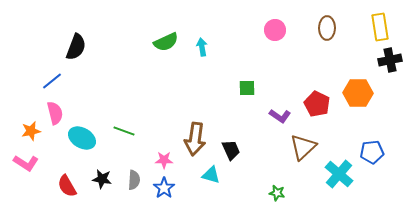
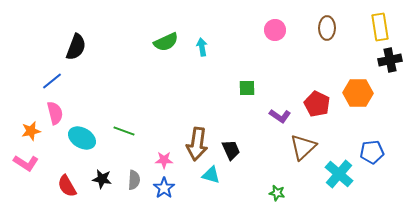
brown arrow: moved 2 px right, 5 px down
